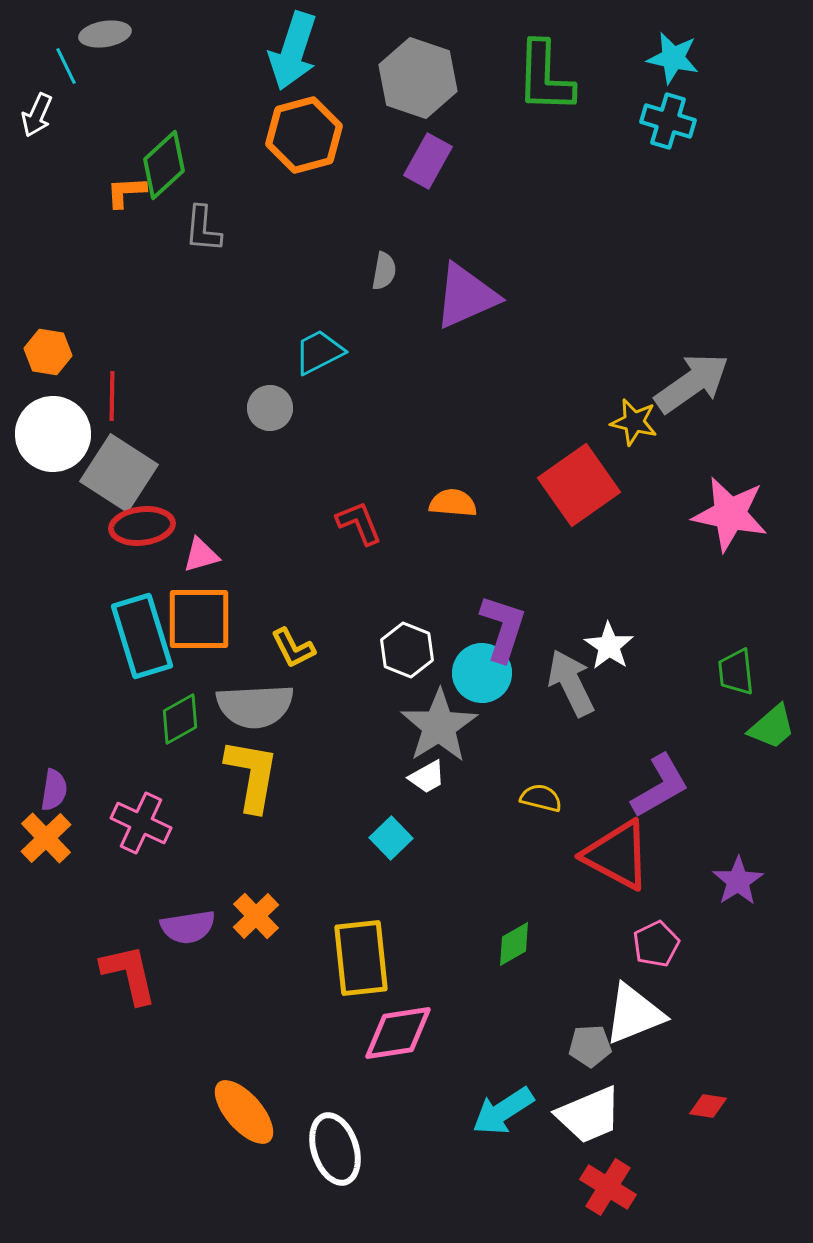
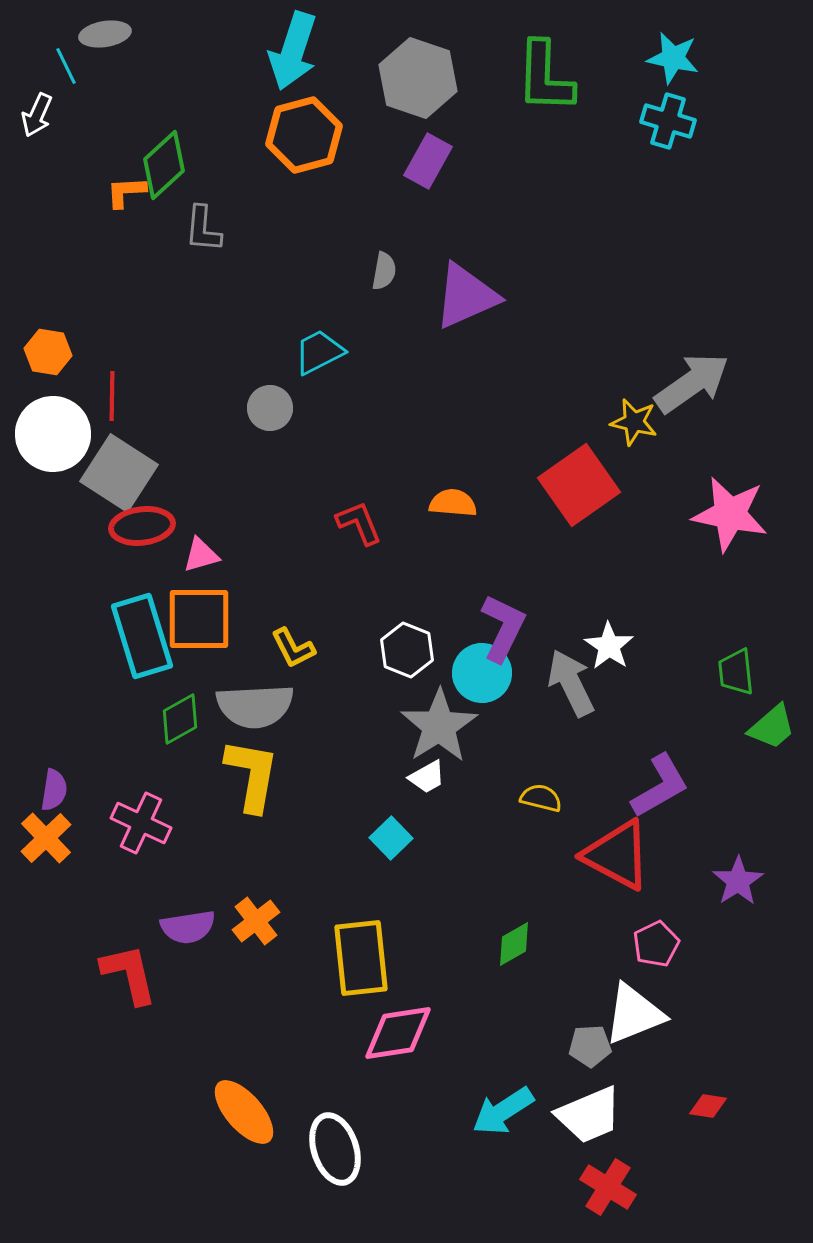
purple L-shape at (503, 628): rotated 8 degrees clockwise
orange cross at (256, 916): moved 5 px down; rotated 6 degrees clockwise
